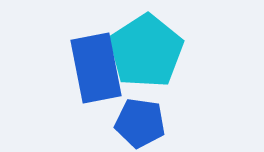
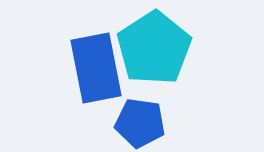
cyan pentagon: moved 8 px right, 3 px up
